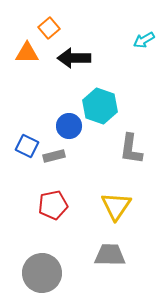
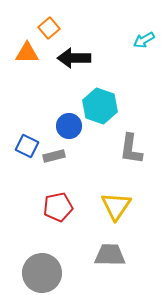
red pentagon: moved 5 px right, 2 px down
